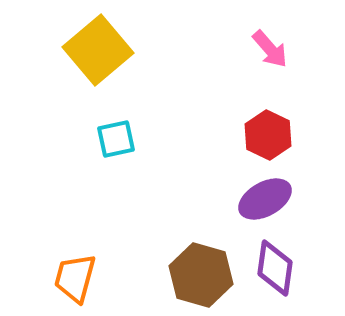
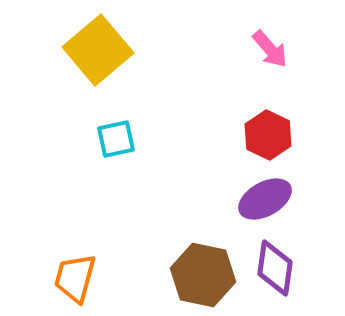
brown hexagon: moved 2 px right; rotated 4 degrees counterclockwise
